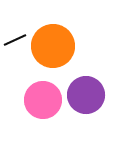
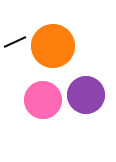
black line: moved 2 px down
